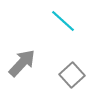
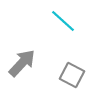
gray square: rotated 20 degrees counterclockwise
